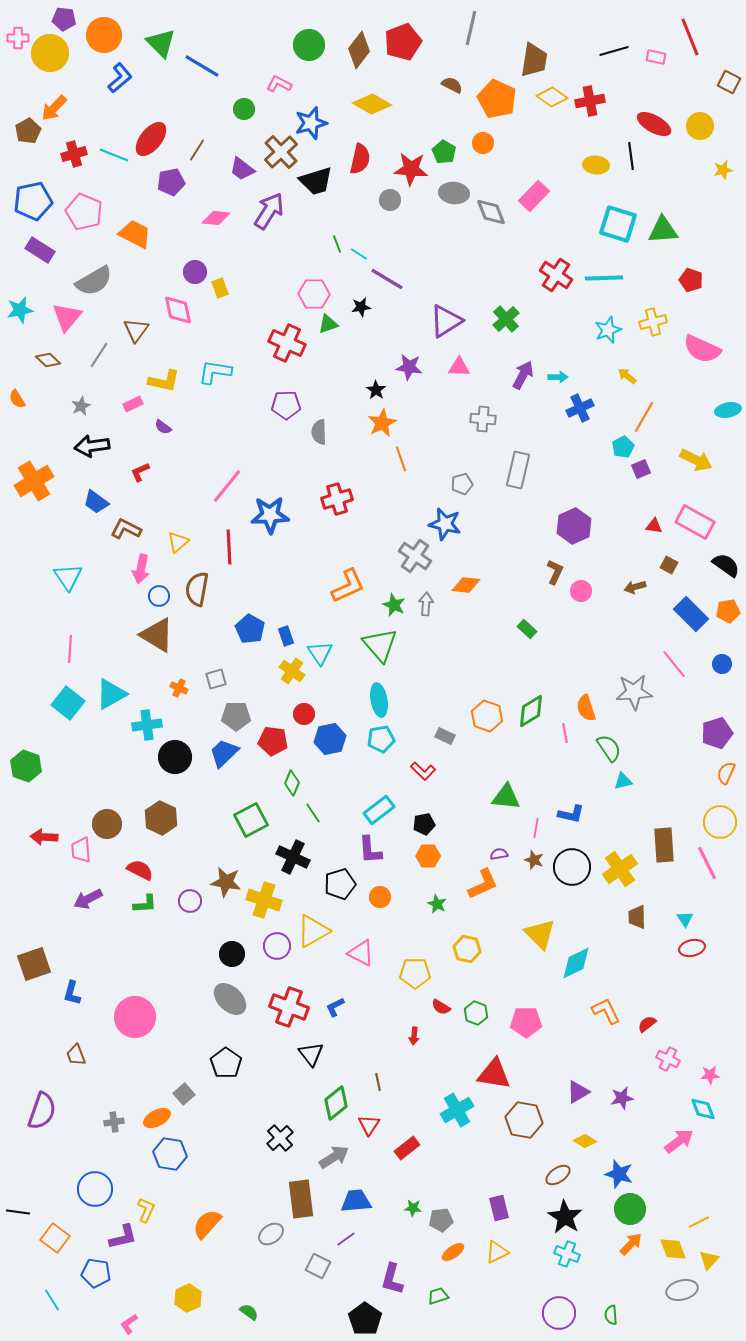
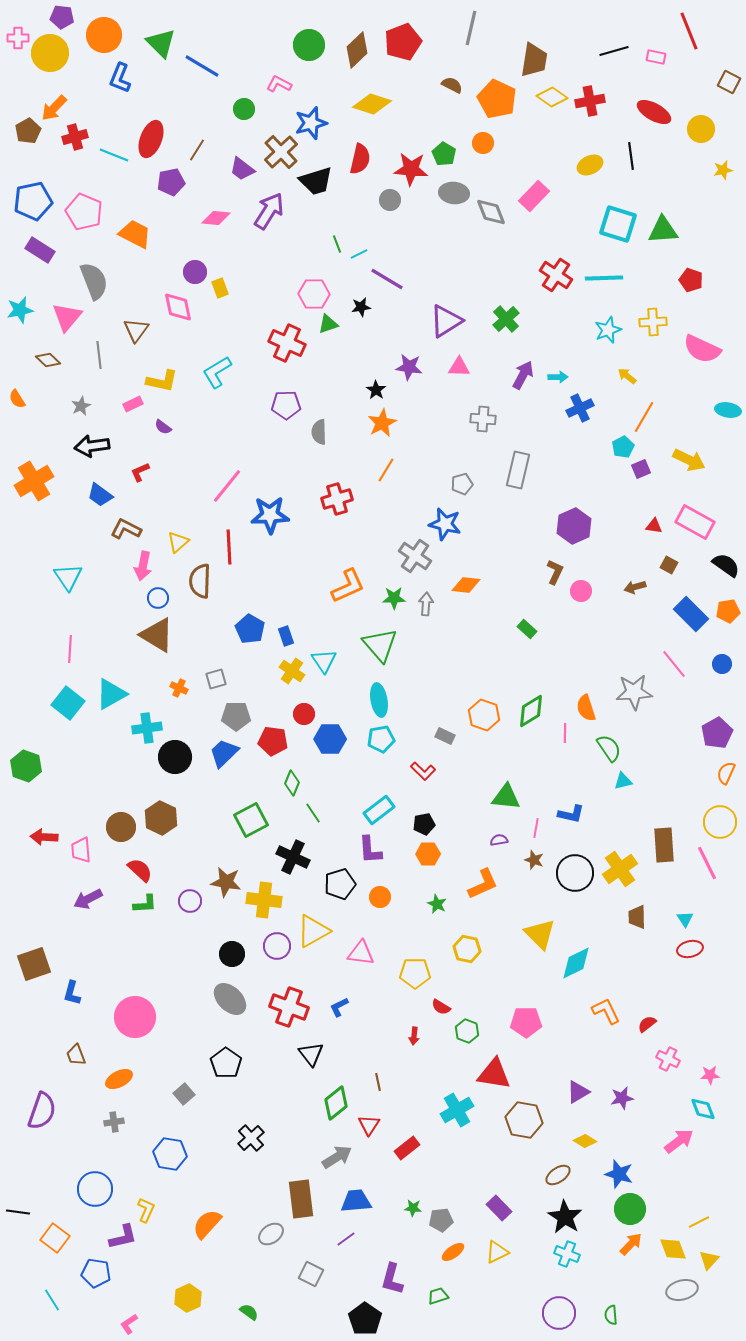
purple pentagon at (64, 19): moved 2 px left, 2 px up
red line at (690, 37): moved 1 px left, 6 px up
brown diamond at (359, 50): moved 2 px left; rotated 9 degrees clockwise
blue L-shape at (120, 78): rotated 152 degrees clockwise
yellow diamond at (372, 104): rotated 12 degrees counterclockwise
red ellipse at (654, 124): moved 12 px up
yellow circle at (700, 126): moved 1 px right, 3 px down
red ellipse at (151, 139): rotated 18 degrees counterclockwise
green pentagon at (444, 152): moved 2 px down
red cross at (74, 154): moved 1 px right, 17 px up
yellow ellipse at (596, 165): moved 6 px left; rotated 30 degrees counterclockwise
cyan line at (359, 254): rotated 60 degrees counterclockwise
gray semicircle at (94, 281): rotated 81 degrees counterclockwise
pink diamond at (178, 310): moved 3 px up
yellow cross at (653, 322): rotated 12 degrees clockwise
gray line at (99, 355): rotated 40 degrees counterclockwise
cyan L-shape at (215, 372): moved 2 px right; rotated 40 degrees counterclockwise
yellow L-shape at (164, 381): moved 2 px left
cyan ellipse at (728, 410): rotated 20 degrees clockwise
orange line at (401, 459): moved 15 px left, 11 px down; rotated 50 degrees clockwise
yellow arrow at (696, 460): moved 7 px left
blue trapezoid at (96, 502): moved 4 px right, 7 px up
pink arrow at (141, 569): moved 2 px right, 3 px up
brown semicircle at (197, 589): moved 3 px right, 8 px up; rotated 8 degrees counterclockwise
blue circle at (159, 596): moved 1 px left, 2 px down
green star at (394, 605): moved 7 px up; rotated 25 degrees counterclockwise
cyan triangle at (320, 653): moved 4 px right, 8 px down
orange hexagon at (487, 716): moved 3 px left, 1 px up
cyan cross at (147, 725): moved 3 px down
pink line at (565, 733): rotated 12 degrees clockwise
purple pentagon at (717, 733): rotated 12 degrees counterclockwise
blue hexagon at (330, 739): rotated 12 degrees clockwise
brown circle at (107, 824): moved 14 px right, 3 px down
purple semicircle at (499, 854): moved 14 px up
orange hexagon at (428, 856): moved 2 px up
black circle at (572, 867): moved 3 px right, 6 px down
red semicircle at (140, 870): rotated 16 degrees clockwise
yellow cross at (264, 900): rotated 12 degrees counterclockwise
red ellipse at (692, 948): moved 2 px left, 1 px down
pink triangle at (361, 953): rotated 20 degrees counterclockwise
blue L-shape at (335, 1007): moved 4 px right
green hexagon at (476, 1013): moved 9 px left, 18 px down
orange ellipse at (157, 1118): moved 38 px left, 39 px up
black cross at (280, 1138): moved 29 px left
gray arrow at (334, 1157): moved 3 px right
purple rectangle at (499, 1208): rotated 30 degrees counterclockwise
gray square at (318, 1266): moved 7 px left, 8 px down
